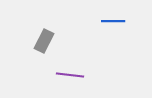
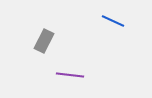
blue line: rotated 25 degrees clockwise
